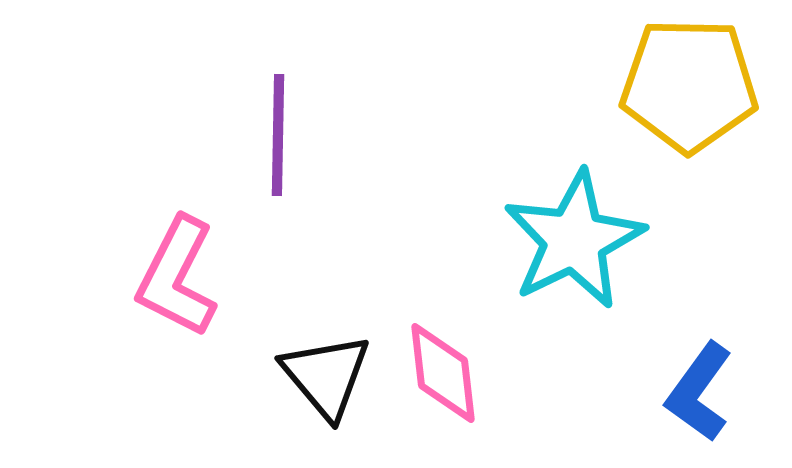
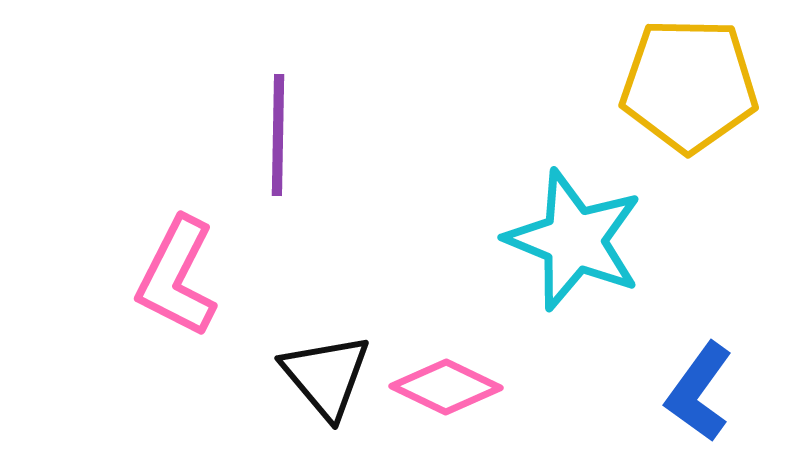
cyan star: rotated 24 degrees counterclockwise
pink diamond: moved 3 px right, 14 px down; rotated 58 degrees counterclockwise
